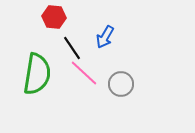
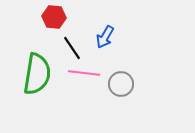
pink line: rotated 36 degrees counterclockwise
